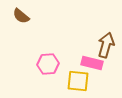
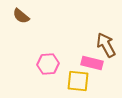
brown arrow: rotated 45 degrees counterclockwise
